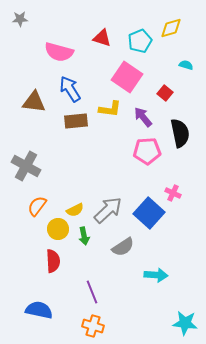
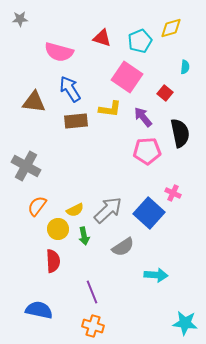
cyan semicircle: moved 1 px left, 2 px down; rotated 80 degrees clockwise
